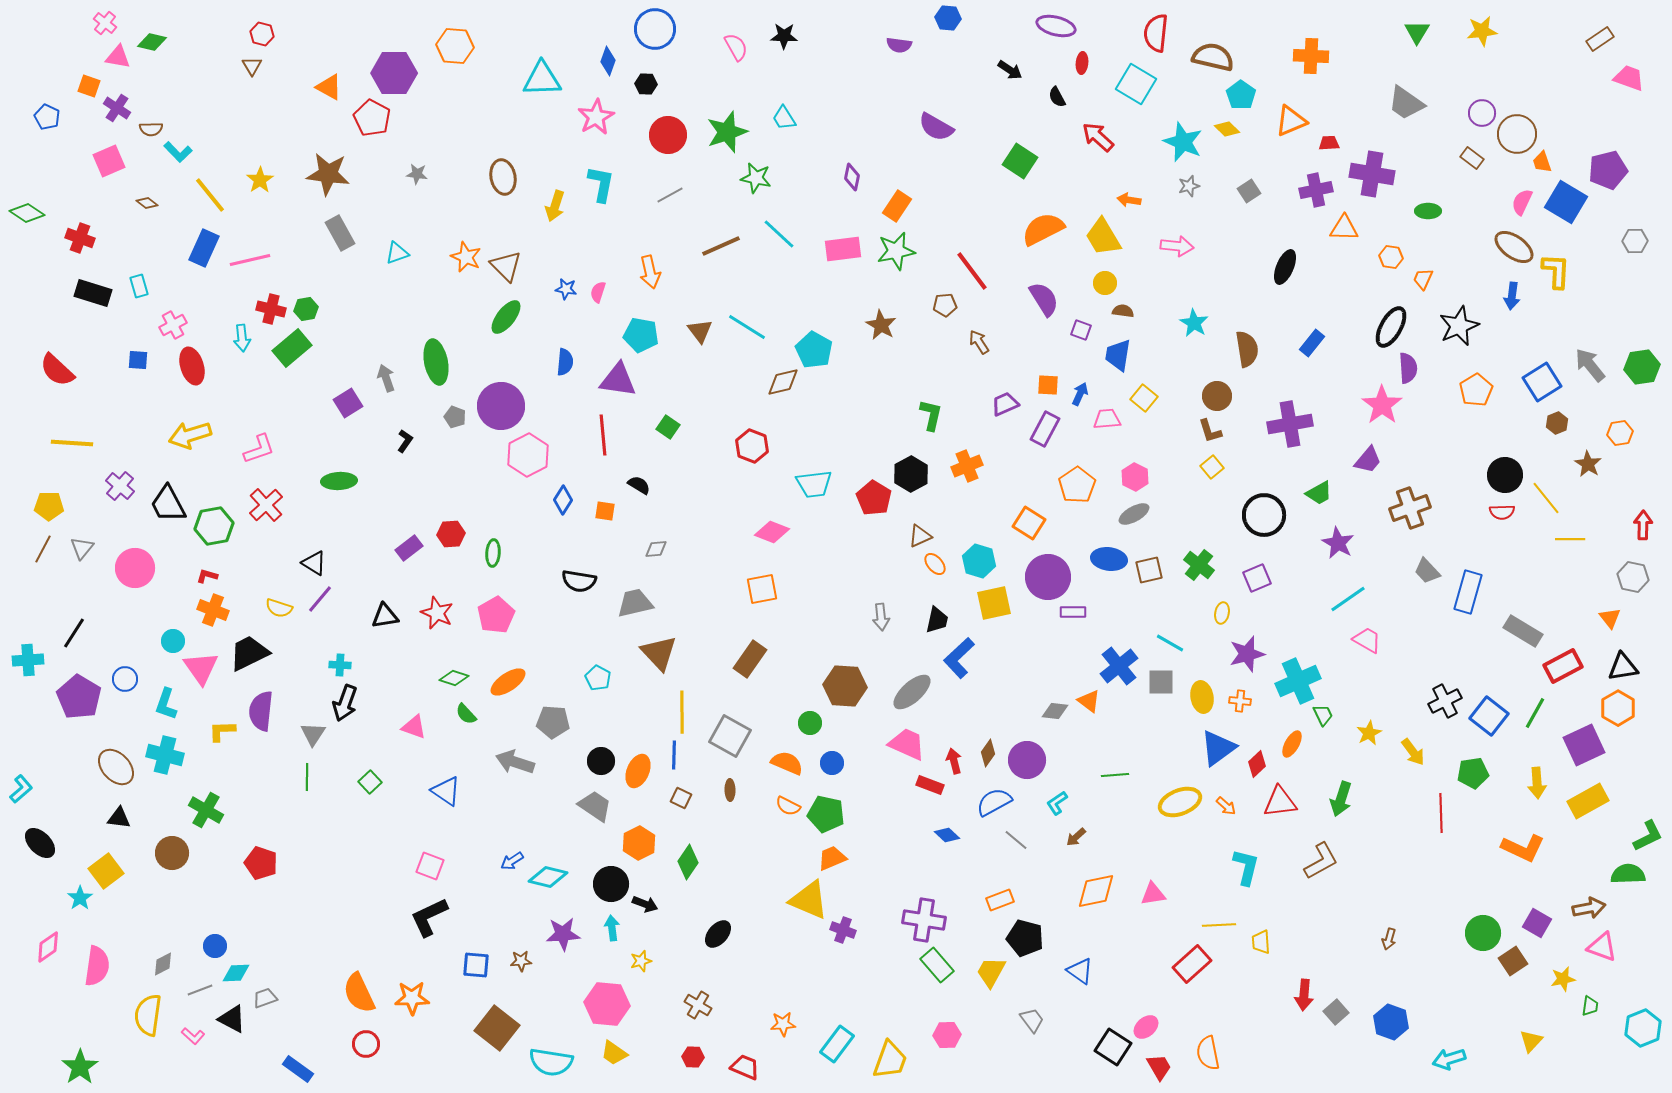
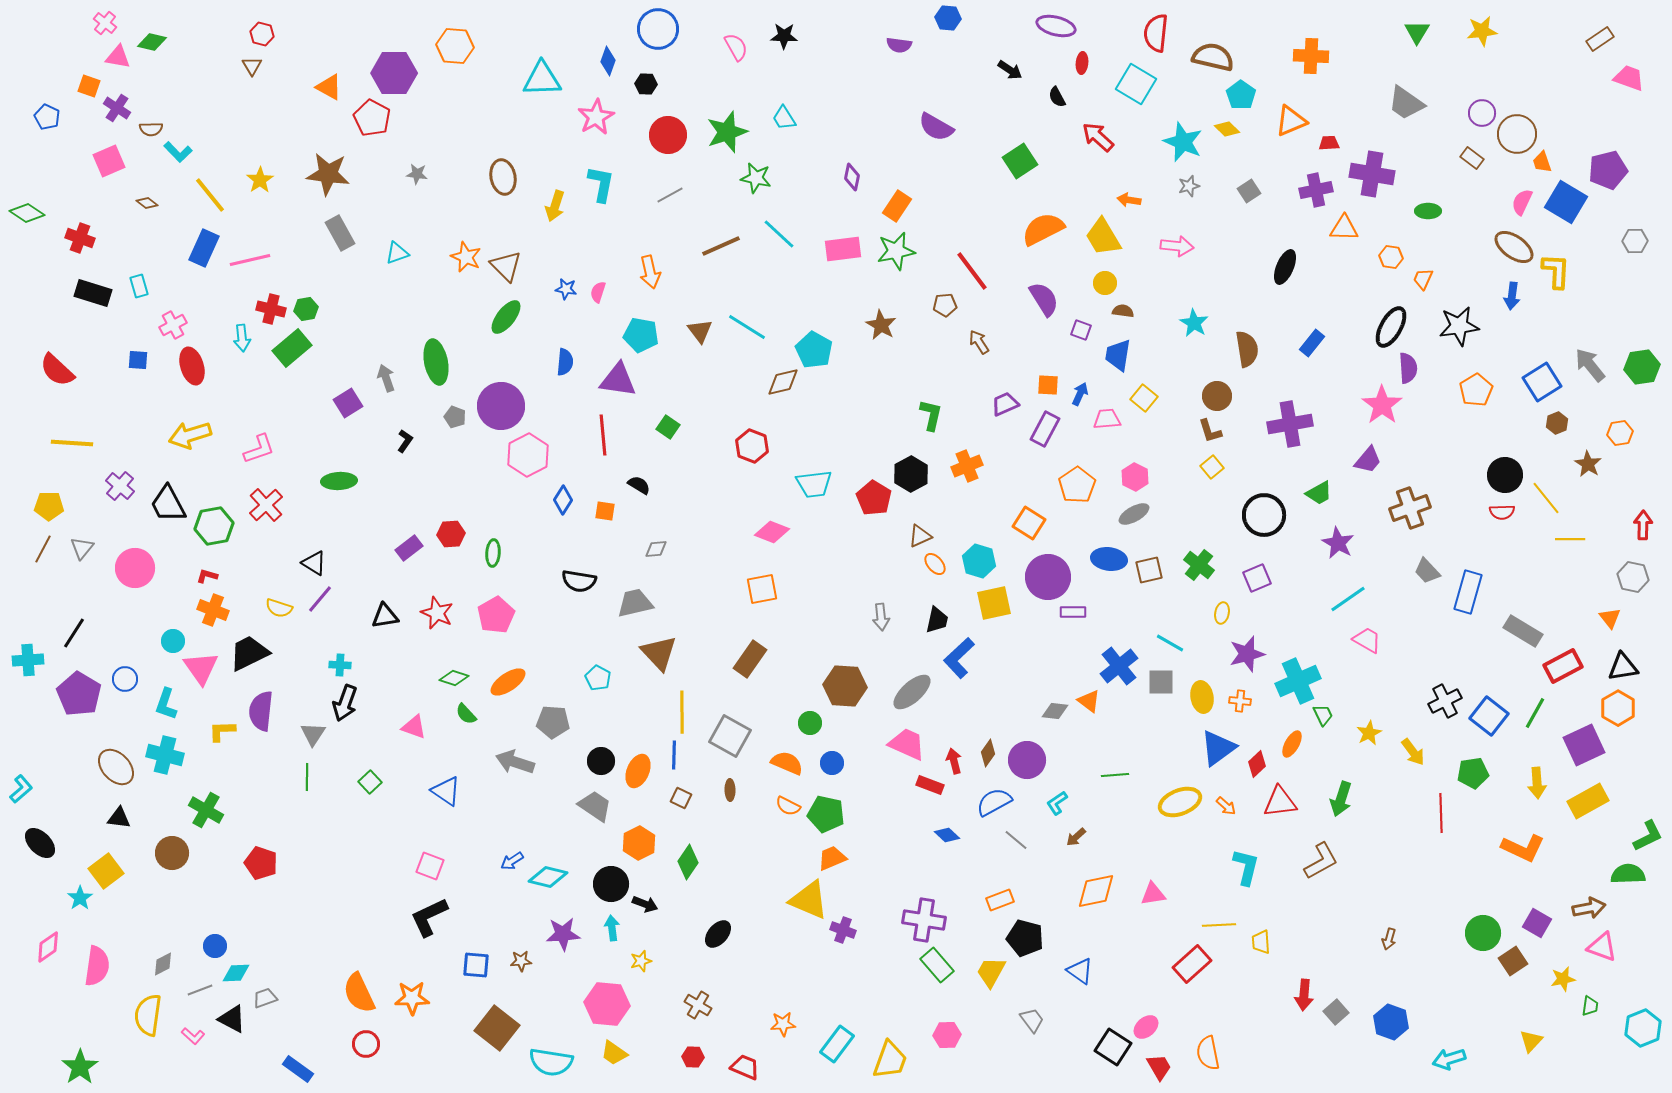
blue circle at (655, 29): moved 3 px right
green square at (1020, 161): rotated 24 degrees clockwise
black star at (1459, 326): rotated 15 degrees clockwise
purple pentagon at (79, 697): moved 3 px up
